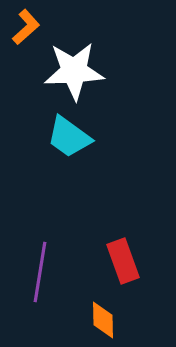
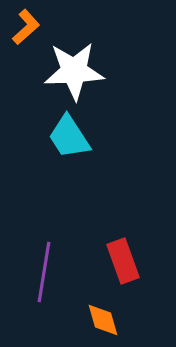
cyan trapezoid: rotated 21 degrees clockwise
purple line: moved 4 px right
orange diamond: rotated 15 degrees counterclockwise
